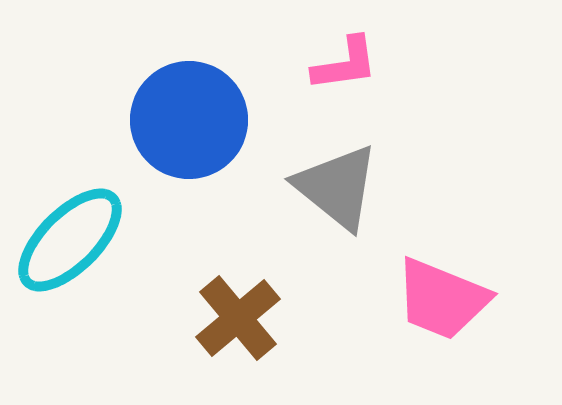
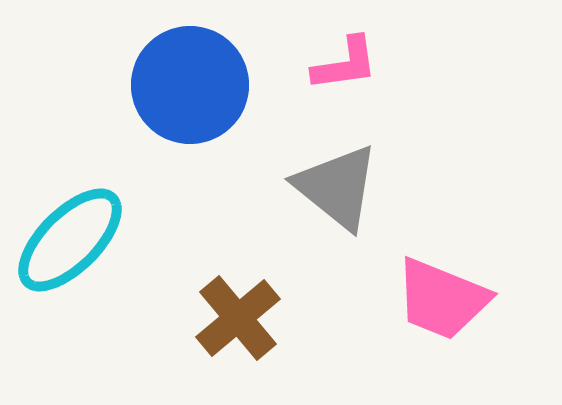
blue circle: moved 1 px right, 35 px up
